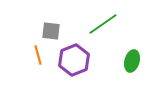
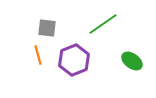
gray square: moved 4 px left, 3 px up
green ellipse: rotated 70 degrees counterclockwise
